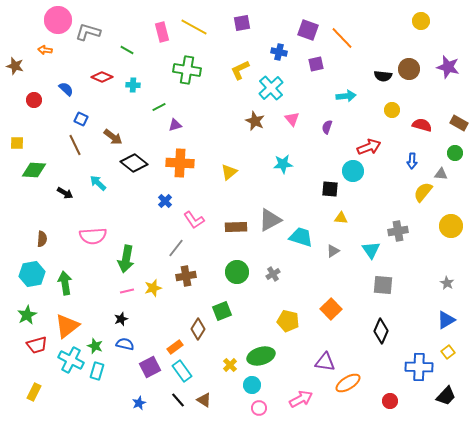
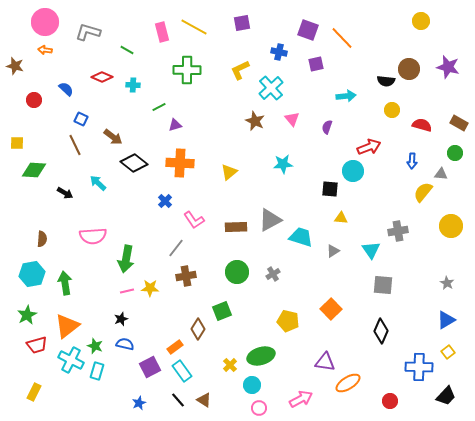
pink circle at (58, 20): moved 13 px left, 2 px down
green cross at (187, 70): rotated 8 degrees counterclockwise
black semicircle at (383, 76): moved 3 px right, 5 px down
yellow star at (153, 288): moved 3 px left; rotated 18 degrees clockwise
